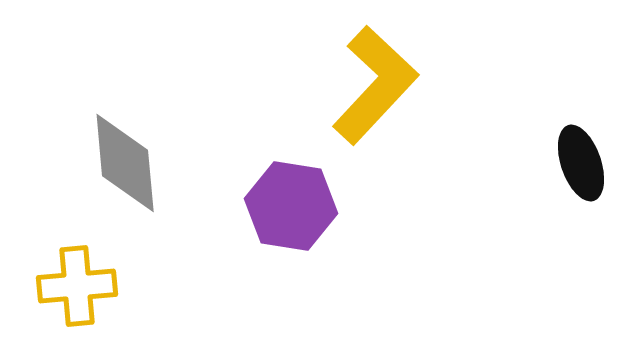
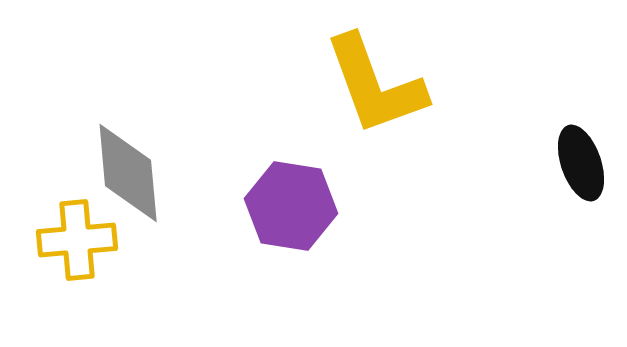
yellow L-shape: rotated 117 degrees clockwise
gray diamond: moved 3 px right, 10 px down
yellow cross: moved 46 px up
